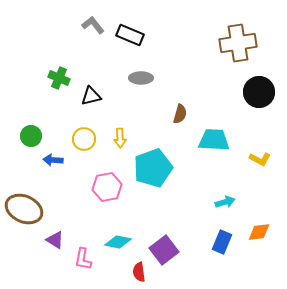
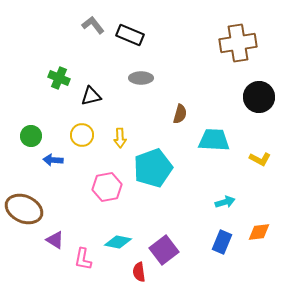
black circle: moved 5 px down
yellow circle: moved 2 px left, 4 px up
